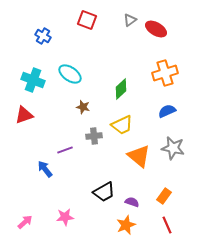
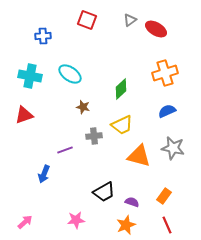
blue cross: rotated 35 degrees counterclockwise
cyan cross: moved 3 px left, 4 px up; rotated 10 degrees counterclockwise
orange triangle: rotated 25 degrees counterclockwise
blue arrow: moved 1 px left, 5 px down; rotated 120 degrees counterclockwise
pink star: moved 11 px right, 3 px down
